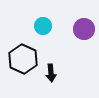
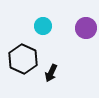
purple circle: moved 2 px right, 1 px up
black arrow: rotated 30 degrees clockwise
